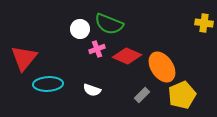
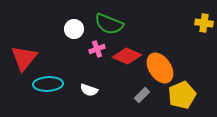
white circle: moved 6 px left
orange ellipse: moved 2 px left, 1 px down
white semicircle: moved 3 px left
